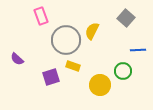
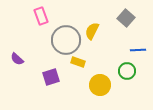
yellow rectangle: moved 5 px right, 4 px up
green circle: moved 4 px right
